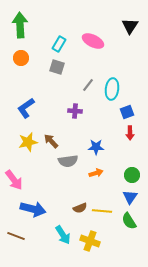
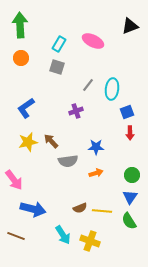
black triangle: rotated 36 degrees clockwise
purple cross: moved 1 px right; rotated 24 degrees counterclockwise
